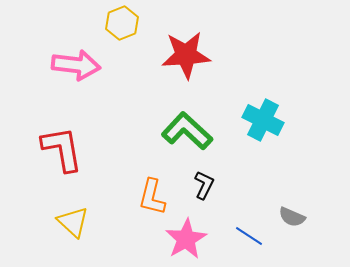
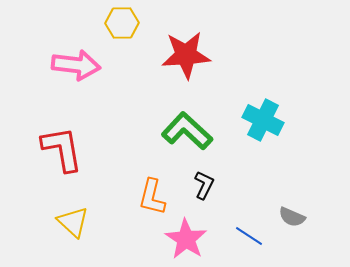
yellow hexagon: rotated 20 degrees clockwise
pink star: rotated 9 degrees counterclockwise
